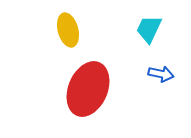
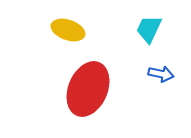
yellow ellipse: rotated 56 degrees counterclockwise
